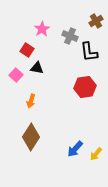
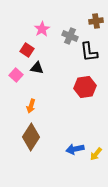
brown cross: rotated 24 degrees clockwise
orange arrow: moved 5 px down
blue arrow: rotated 36 degrees clockwise
